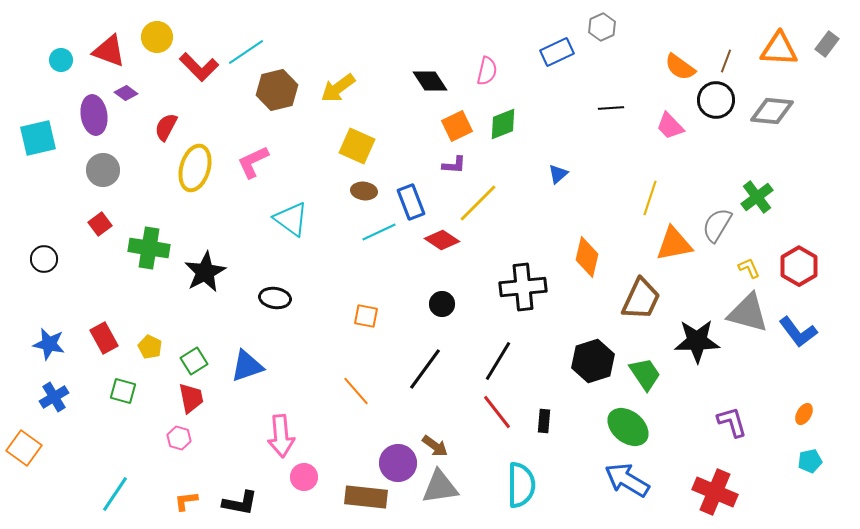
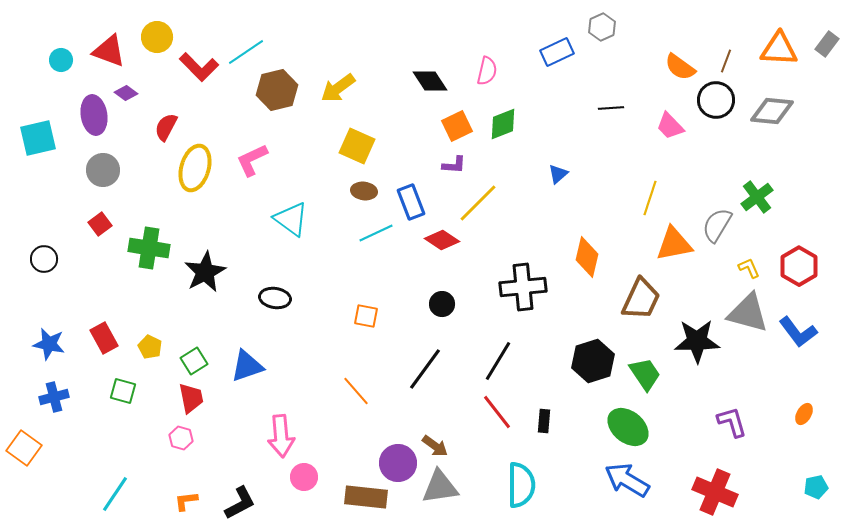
pink L-shape at (253, 162): moved 1 px left, 2 px up
cyan line at (379, 232): moved 3 px left, 1 px down
blue cross at (54, 397): rotated 16 degrees clockwise
pink hexagon at (179, 438): moved 2 px right
cyan pentagon at (810, 461): moved 6 px right, 26 px down
black L-shape at (240, 503): rotated 39 degrees counterclockwise
